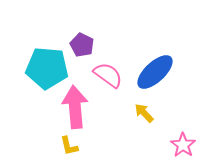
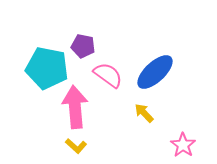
purple pentagon: moved 1 px right, 1 px down; rotated 15 degrees counterclockwise
cyan pentagon: rotated 6 degrees clockwise
yellow L-shape: moved 7 px right; rotated 35 degrees counterclockwise
